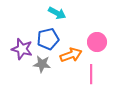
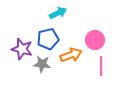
cyan arrow: moved 1 px right; rotated 54 degrees counterclockwise
pink circle: moved 2 px left, 2 px up
pink line: moved 10 px right, 8 px up
